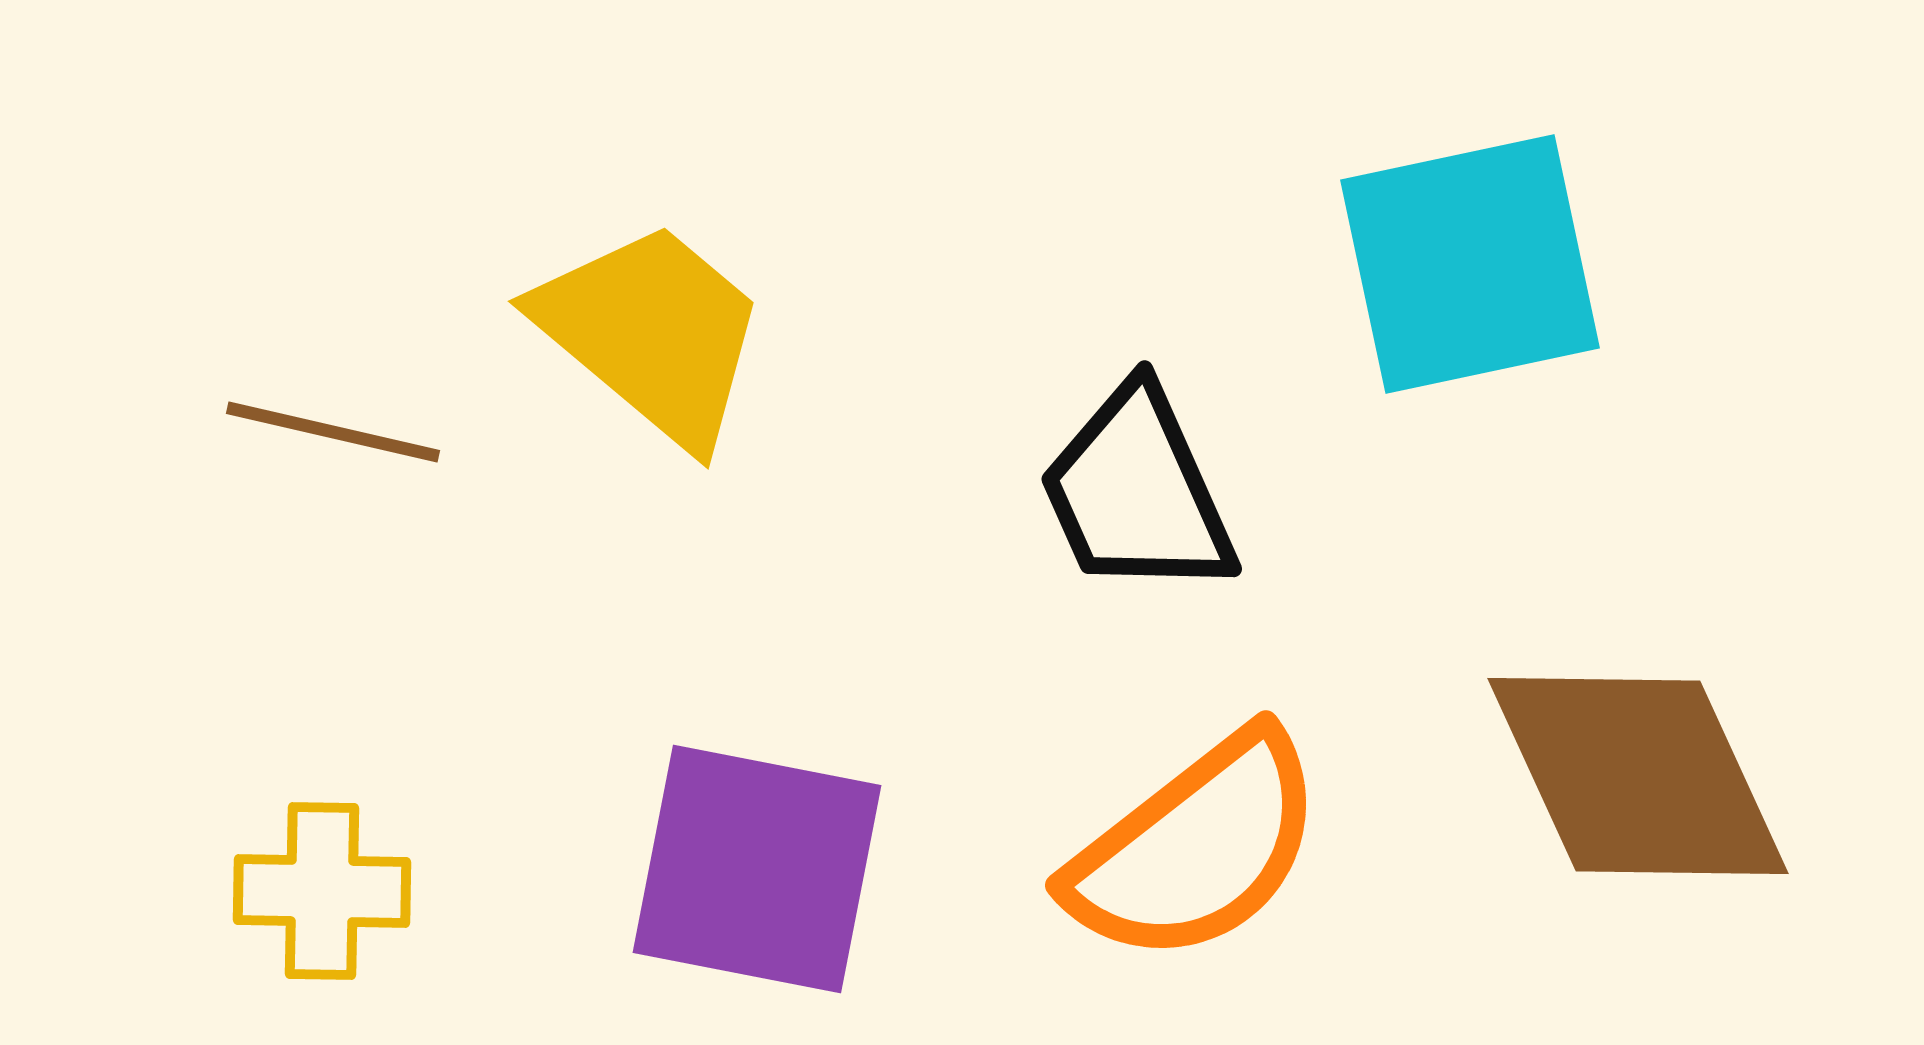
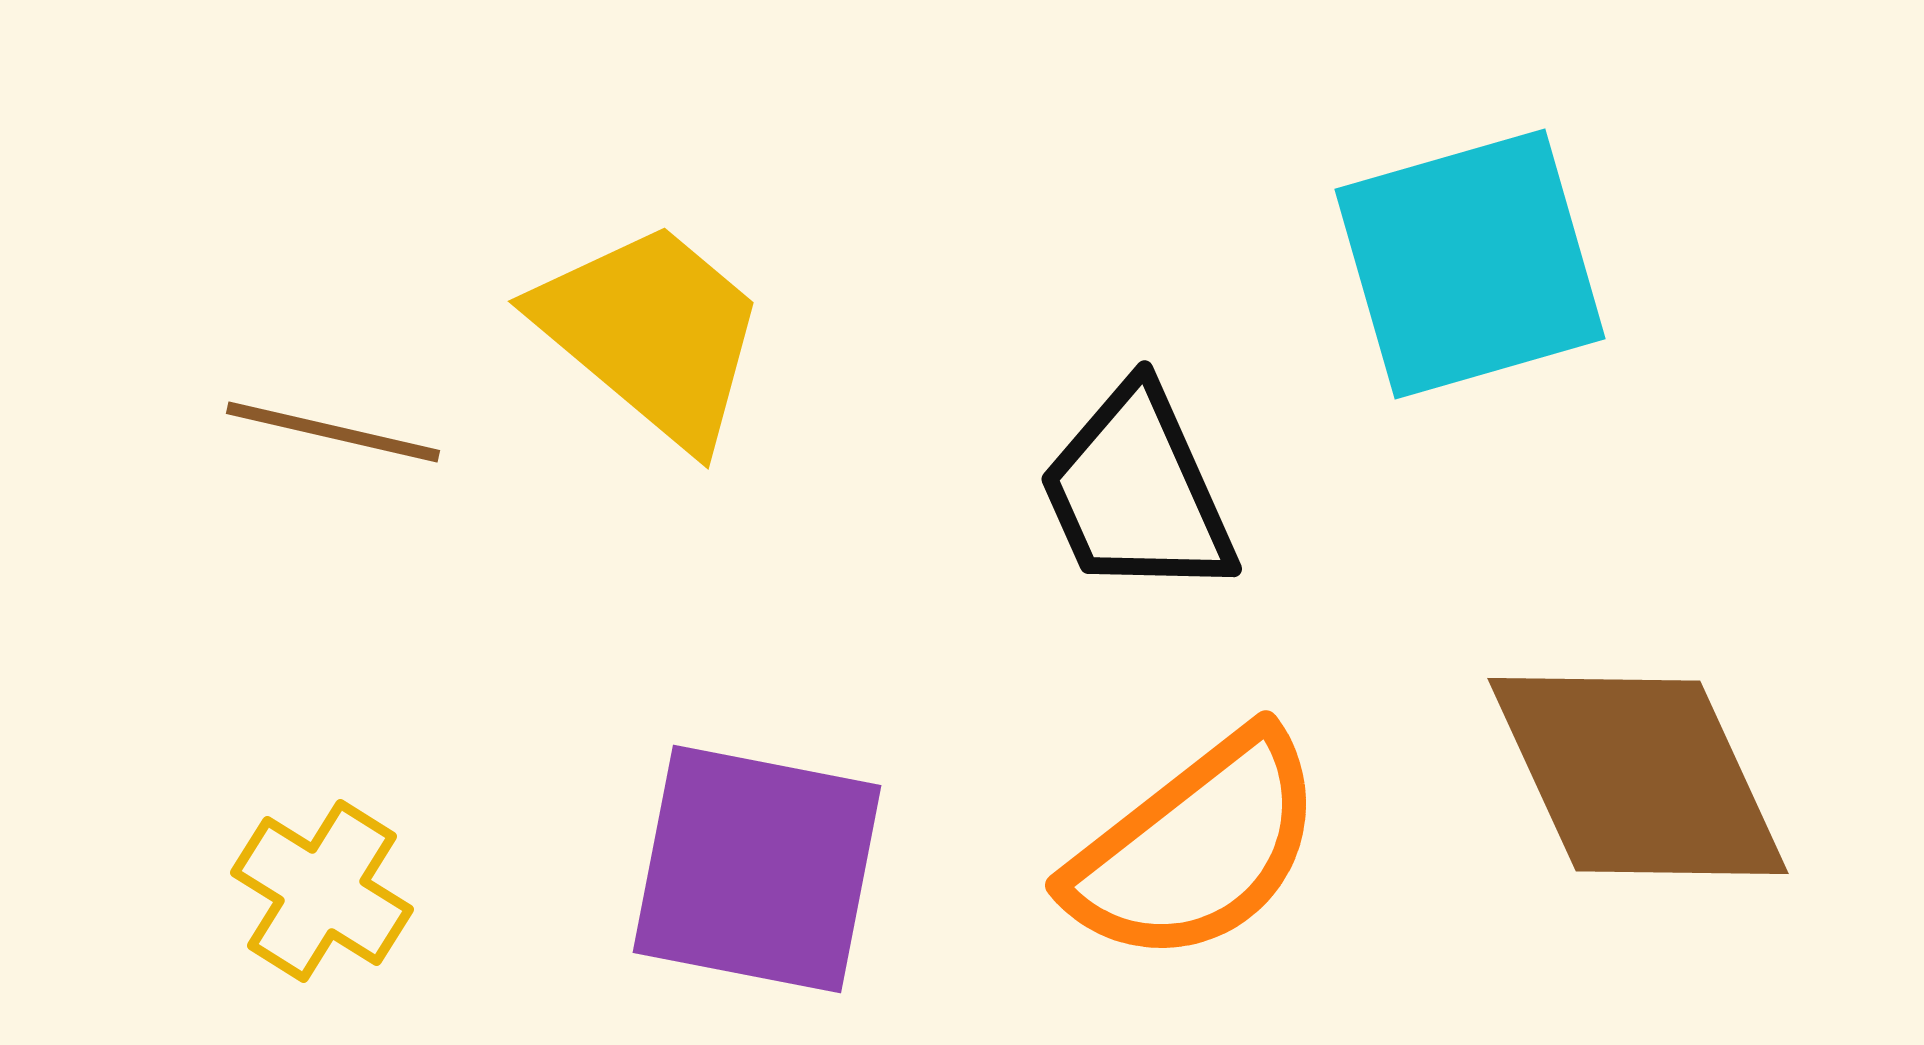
cyan square: rotated 4 degrees counterclockwise
yellow cross: rotated 31 degrees clockwise
